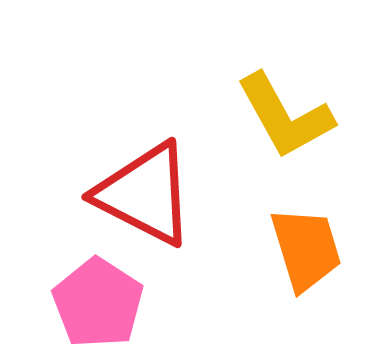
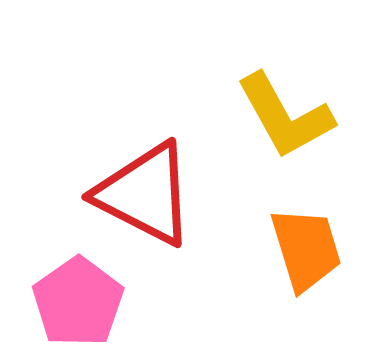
pink pentagon: moved 20 px left, 1 px up; rotated 4 degrees clockwise
